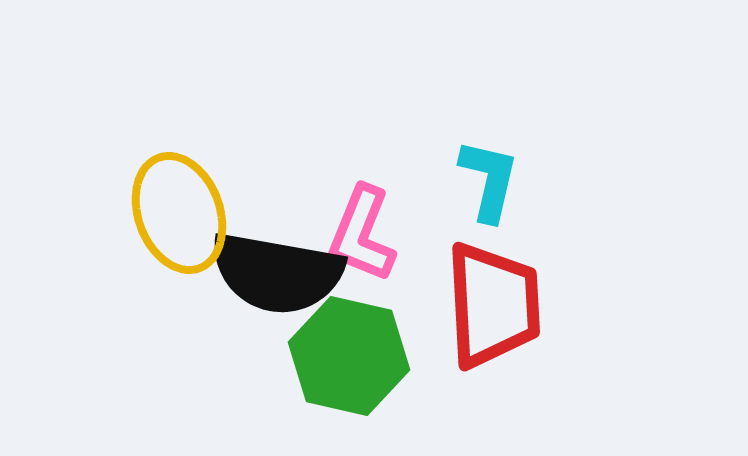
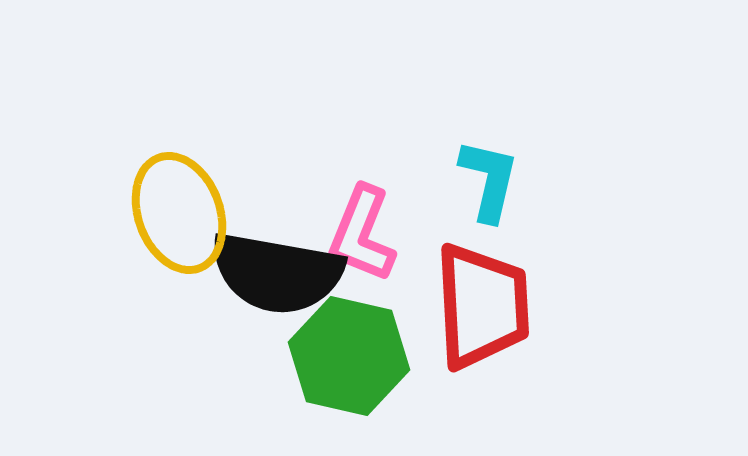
red trapezoid: moved 11 px left, 1 px down
